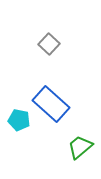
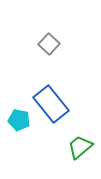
blue rectangle: rotated 9 degrees clockwise
